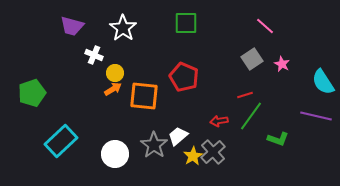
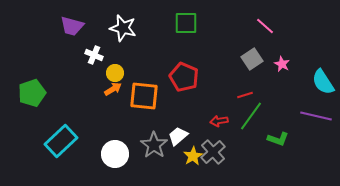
white star: rotated 20 degrees counterclockwise
